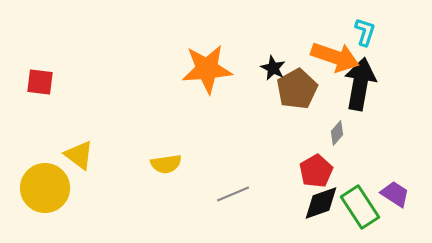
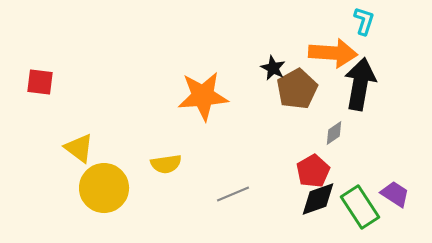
cyan L-shape: moved 1 px left, 11 px up
orange arrow: moved 2 px left, 4 px up; rotated 15 degrees counterclockwise
orange star: moved 4 px left, 27 px down
gray diamond: moved 3 px left; rotated 15 degrees clockwise
yellow triangle: moved 7 px up
red pentagon: moved 3 px left
yellow circle: moved 59 px right
black diamond: moved 3 px left, 4 px up
